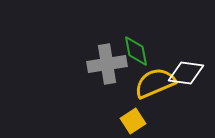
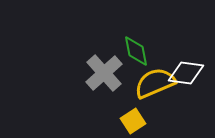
gray cross: moved 3 px left, 9 px down; rotated 33 degrees counterclockwise
